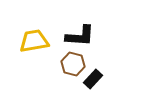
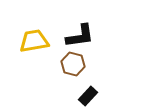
black L-shape: rotated 12 degrees counterclockwise
black rectangle: moved 5 px left, 17 px down
